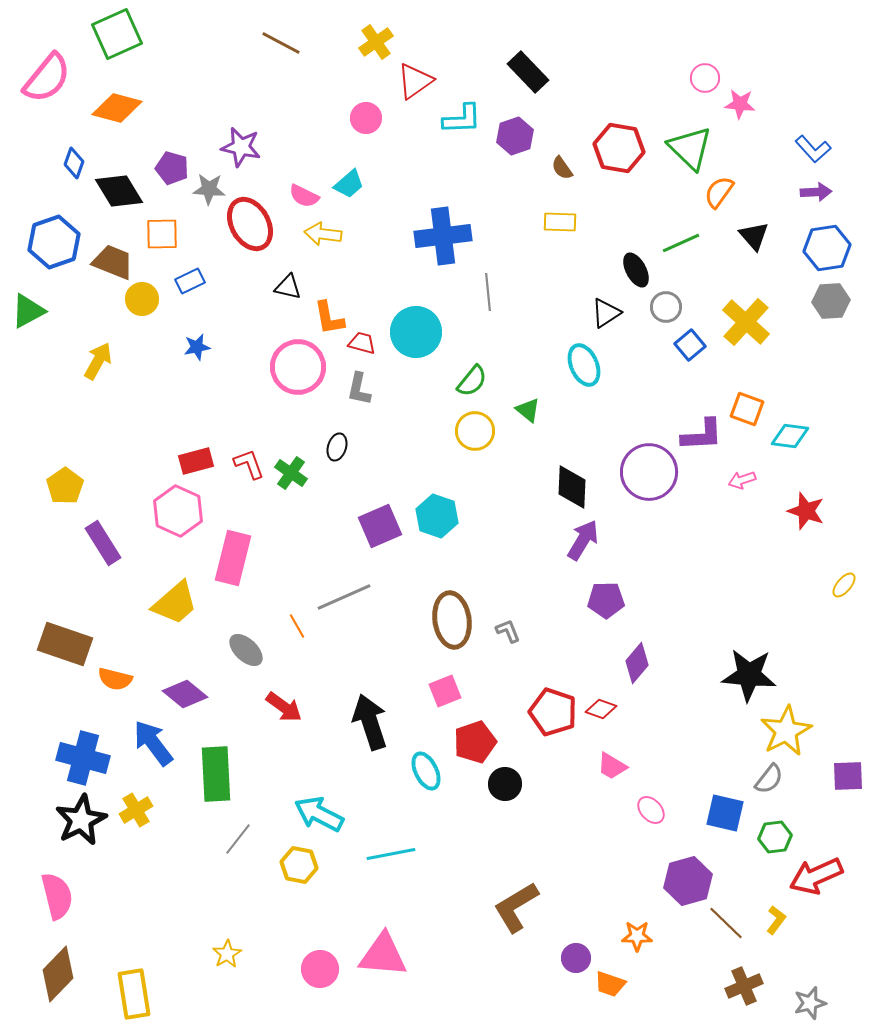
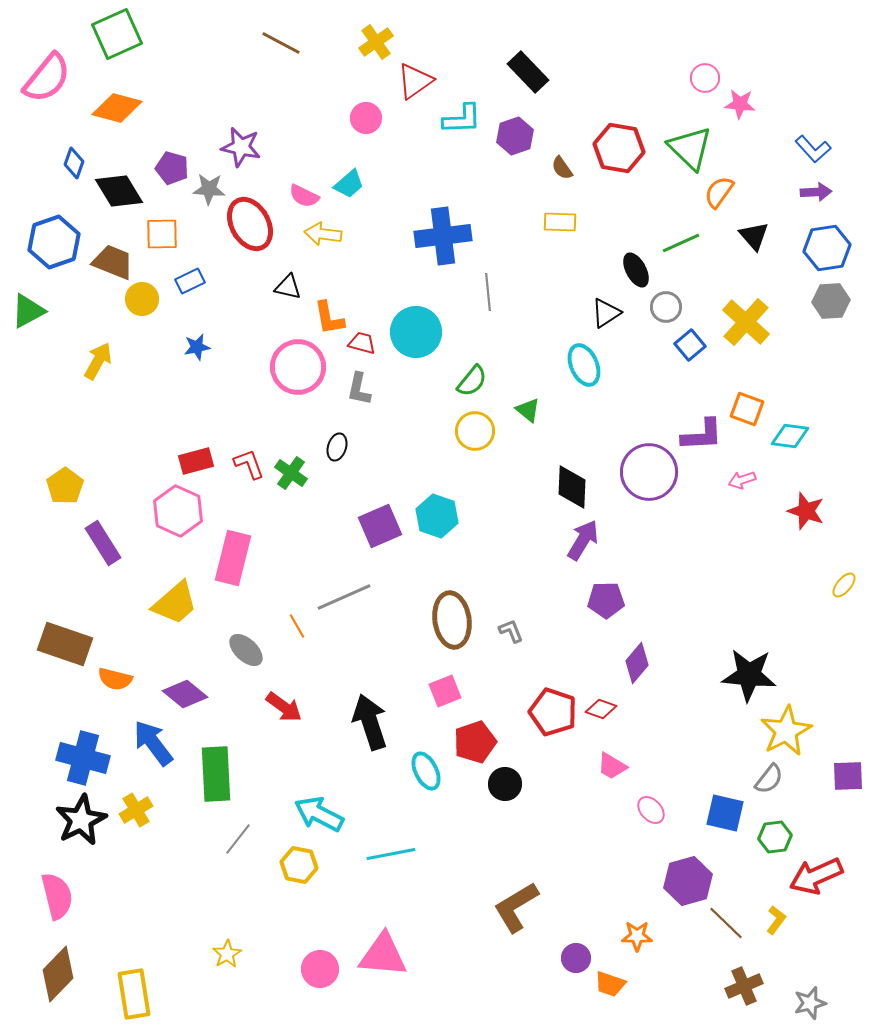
gray L-shape at (508, 631): moved 3 px right
